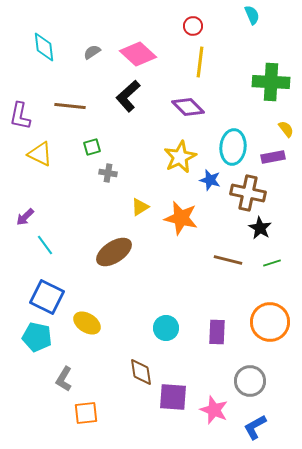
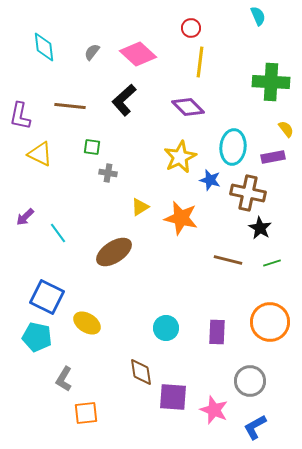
cyan semicircle at (252, 15): moved 6 px right, 1 px down
red circle at (193, 26): moved 2 px left, 2 px down
gray semicircle at (92, 52): rotated 18 degrees counterclockwise
black L-shape at (128, 96): moved 4 px left, 4 px down
green square at (92, 147): rotated 24 degrees clockwise
cyan line at (45, 245): moved 13 px right, 12 px up
